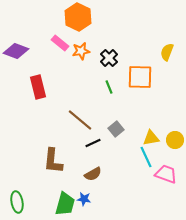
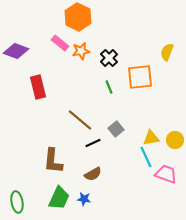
orange square: rotated 8 degrees counterclockwise
green trapezoid: moved 6 px left, 6 px up; rotated 10 degrees clockwise
